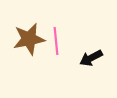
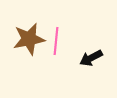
pink line: rotated 12 degrees clockwise
